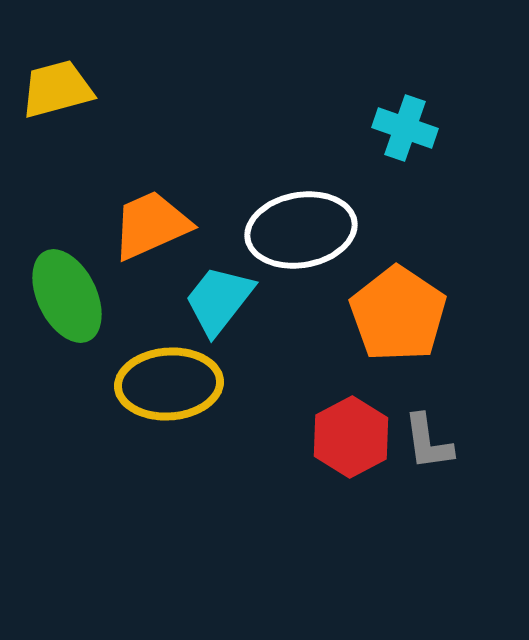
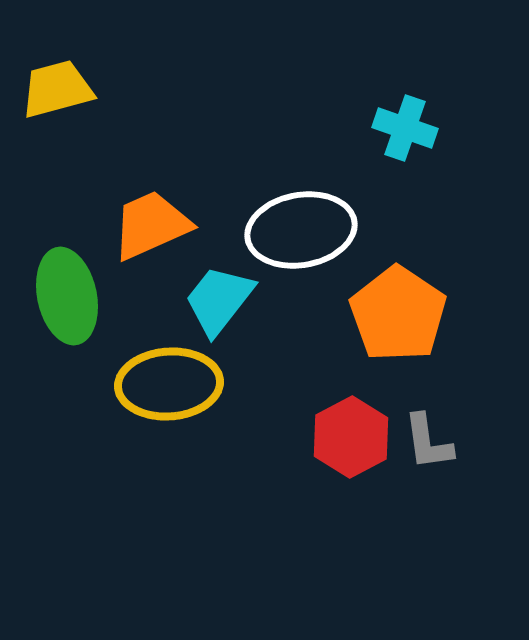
green ellipse: rotated 14 degrees clockwise
